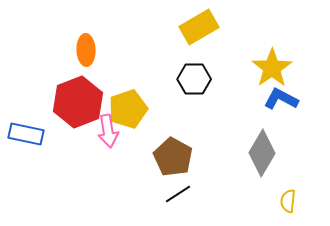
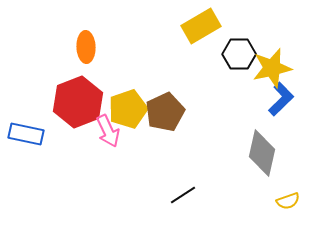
yellow rectangle: moved 2 px right, 1 px up
orange ellipse: moved 3 px up
yellow star: rotated 21 degrees clockwise
black hexagon: moved 45 px right, 25 px up
blue L-shape: rotated 108 degrees clockwise
pink arrow: rotated 16 degrees counterclockwise
gray diamond: rotated 18 degrees counterclockwise
brown pentagon: moved 8 px left, 45 px up; rotated 18 degrees clockwise
black line: moved 5 px right, 1 px down
yellow semicircle: rotated 115 degrees counterclockwise
